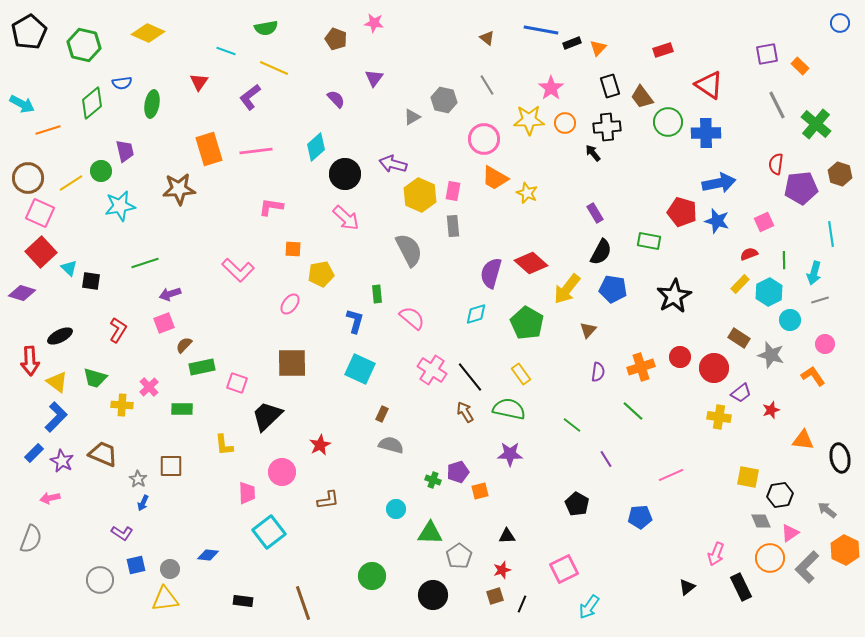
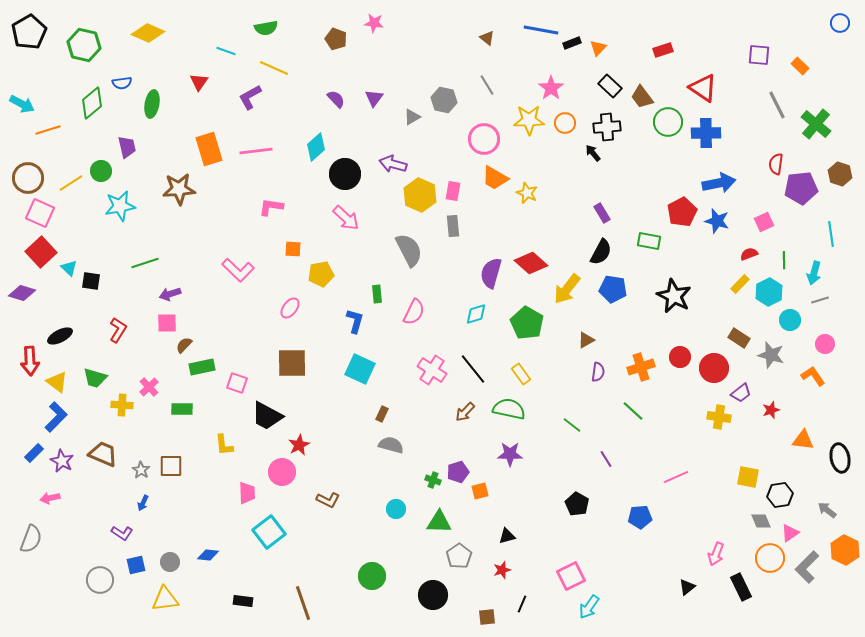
purple square at (767, 54): moved 8 px left, 1 px down; rotated 15 degrees clockwise
purple triangle at (374, 78): moved 20 px down
red triangle at (709, 85): moved 6 px left, 3 px down
black rectangle at (610, 86): rotated 30 degrees counterclockwise
purple L-shape at (250, 97): rotated 8 degrees clockwise
purple trapezoid at (125, 151): moved 2 px right, 4 px up
red pentagon at (682, 212): rotated 28 degrees clockwise
purple rectangle at (595, 213): moved 7 px right
black star at (674, 296): rotated 16 degrees counterclockwise
pink ellipse at (290, 304): moved 4 px down
pink semicircle at (412, 318): moved 2 px right, 6 px up; rotated 76 degrees clockwise
pink square at (164, 323): moved 3 px right; rotated 20 degrees clockwise
brown triangle at (588, 330): moved 2 px left, 10 px down; rotated 18 degrees clockwise
black line at (470, 377): moved 3 px right, 8 px up
brown arrow at (465, 412): rotated 105 degrees counterclockwise
black trapezoid at (267, 416): rotated 108 degrees counterclockwise
red star at (320, 445): moved 21 px left
pink line at (671, 475): moved 5 px right, 2 px down
gray star at (138, 479): moved 3 px right, 9 px up
brown L-shape at (328, 500): rotated 35 degrees clockwise
green triangle at (430, 533): moved 9 px right, 11 px up
black triangle at (507, 536): rotated 12 degrees counterclockwise
gray circle at (170, 569): moved 7 px up
pink square at (564, 569): moved 7 px right, 7 px down
brown square at (495, 596): moved 8 px left, 21 px down; rotated 12 degrees clockwise
